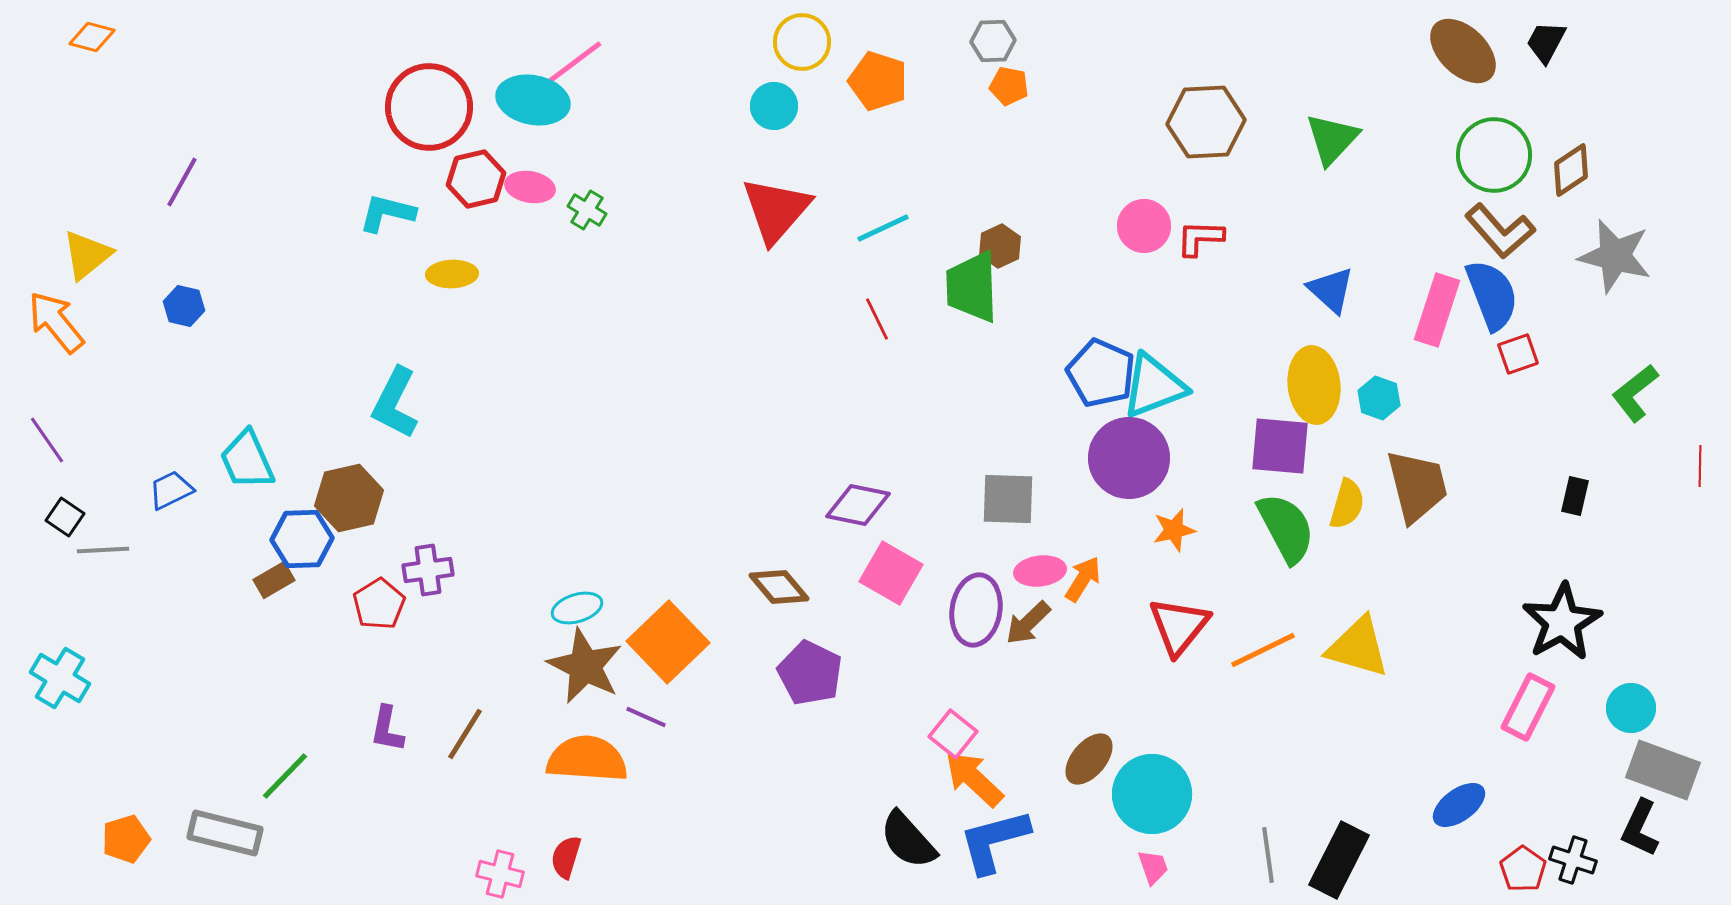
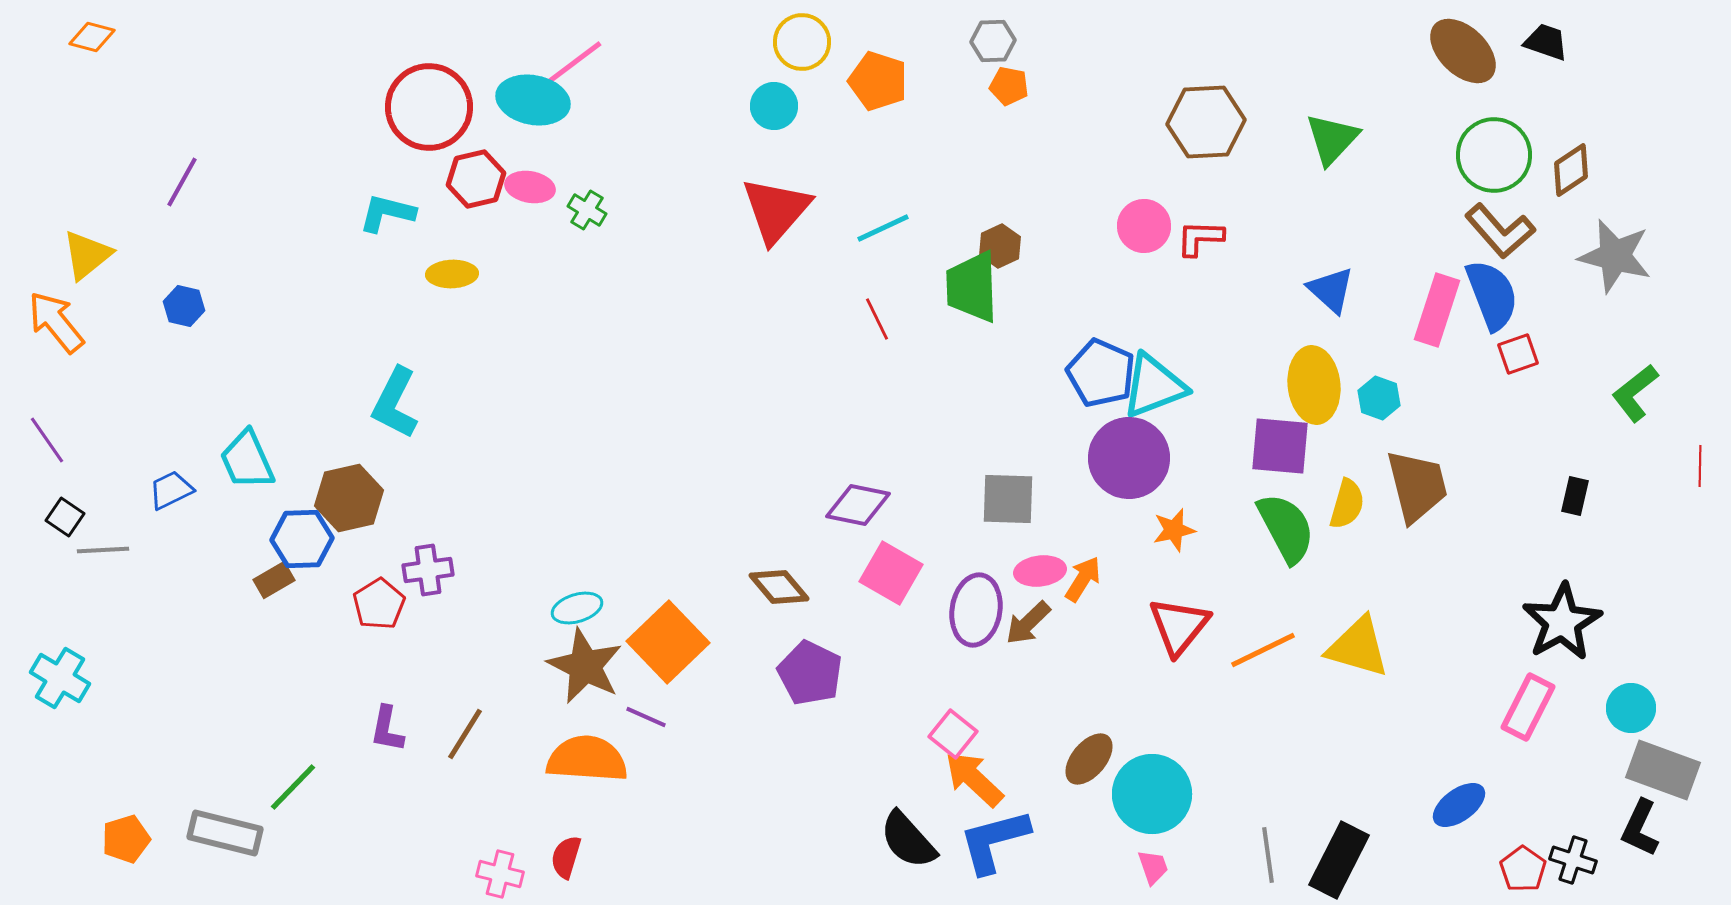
black trapezoid at (1546, 42): rotated 81 degrees clockwise
green line at (285, 776): moved 8 px right, 11 px down
